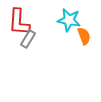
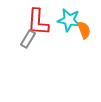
red L-shape: moved 19 px right
orange semicircle: moved 6 px up
